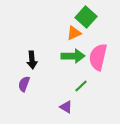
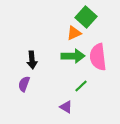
pink semicircle: rotated 20 degrees counterclockwise
